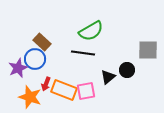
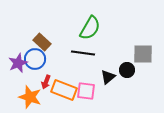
green semicircle: moved 1 px left, 3 px up; rotated 30 degrees counterclockwise
gray square: moved 5 px left, 4 px down
purple star: moved 5 px up
red arrow: moved 2 px up
pink square: rotated 18 degrees clockwise
